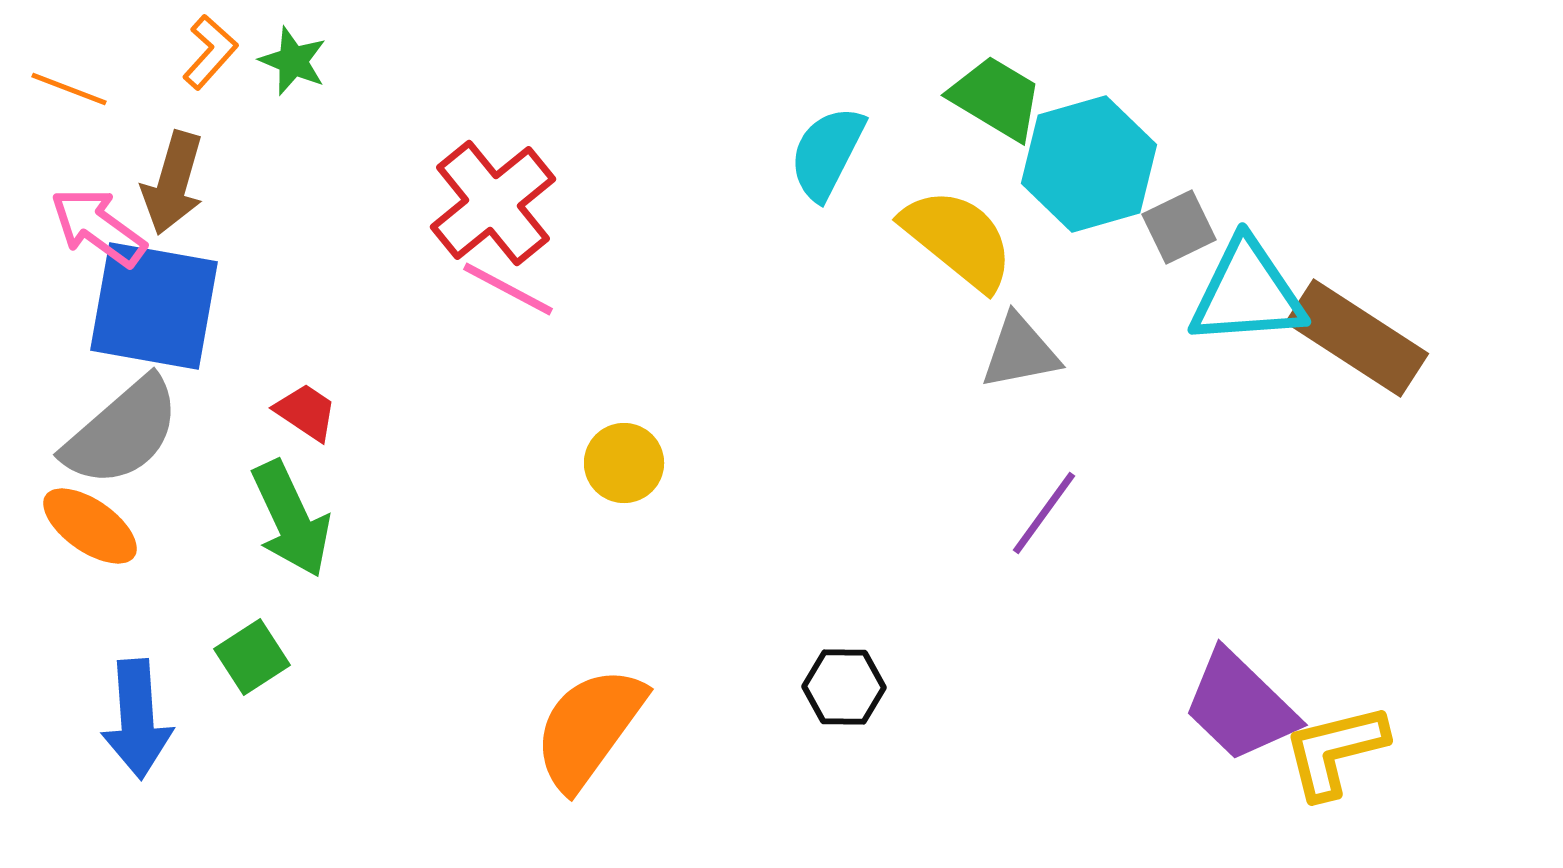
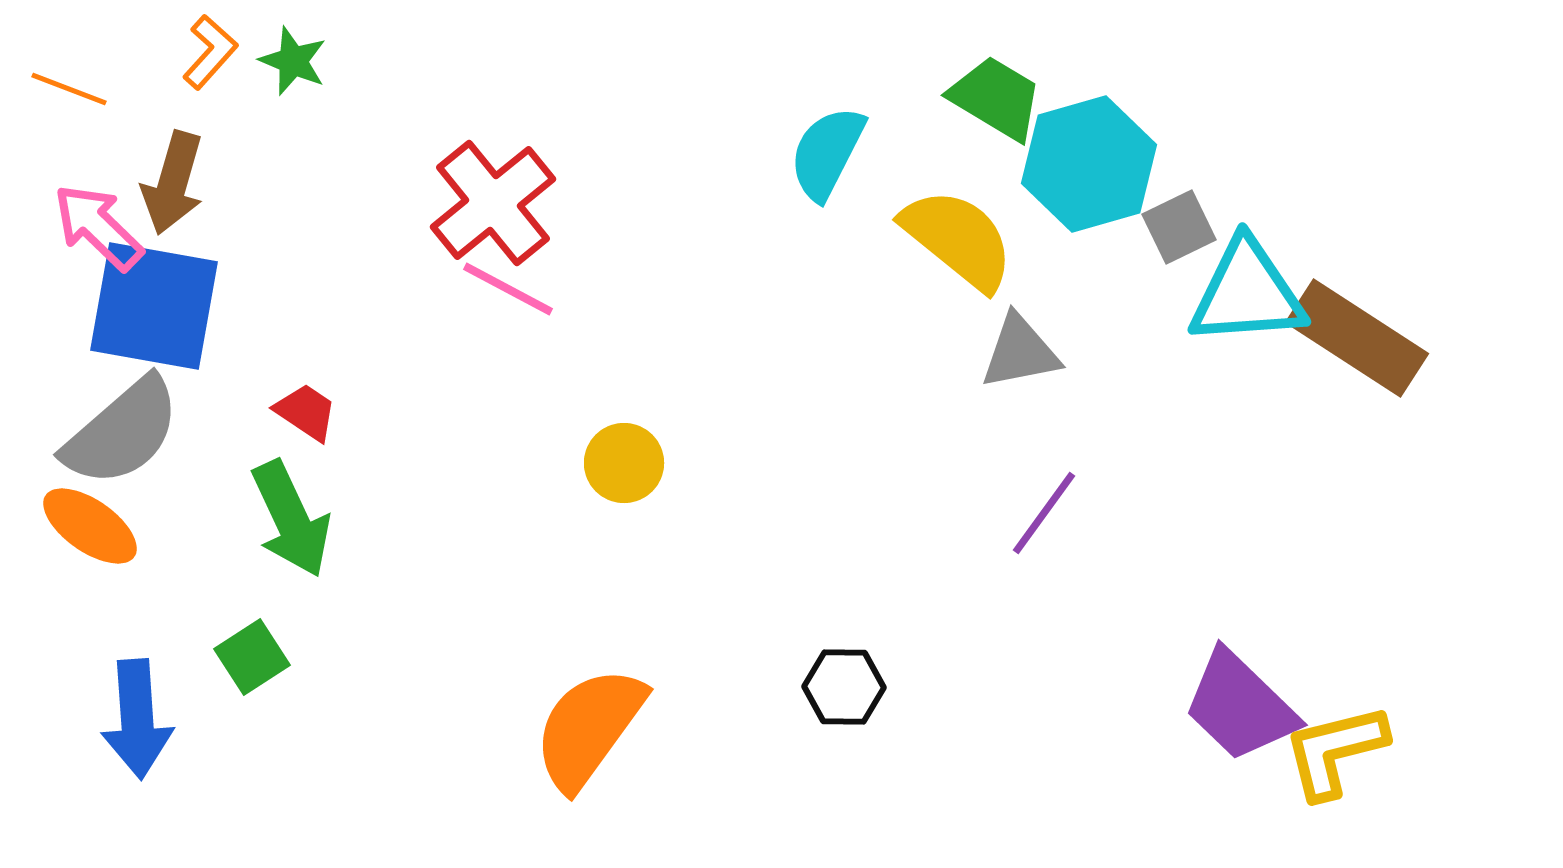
pink arrow: rotated 8 degrees clockwise
